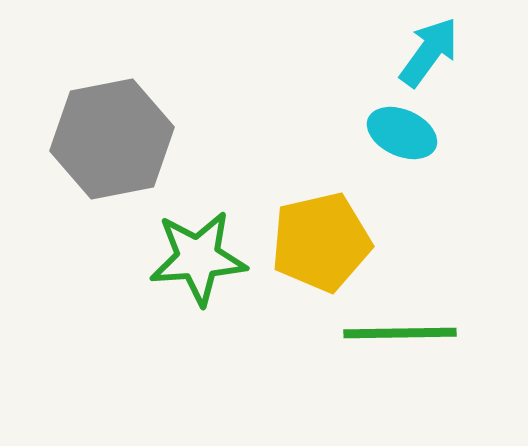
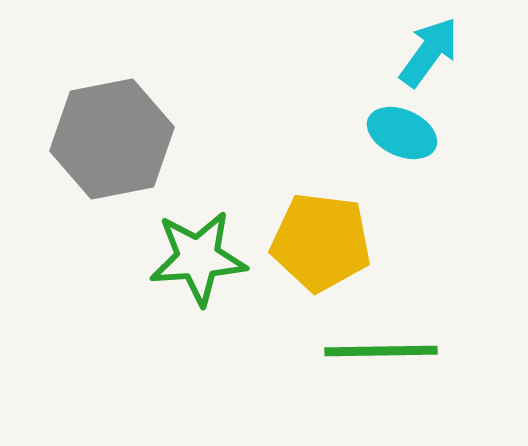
yellow pentagon: rotated 20 degrees clockwise
green line: moved 19 px left, 18 px down
